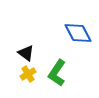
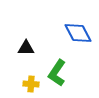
black triangle: moved 5 px up; rotated 36 degrees counterclockwise
yellow cross: moved 3 px right, 10 px down; rotated 35 degrees clockwise
